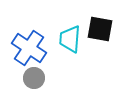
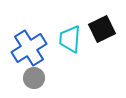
black square: moved 2 px right; rotated 36 degrees counterclockwise
blue cross: rotated 24 degrees clockwise
